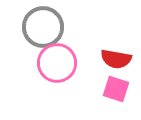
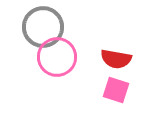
pink circle: moved 6 px up
pink square: moved 1 px down
